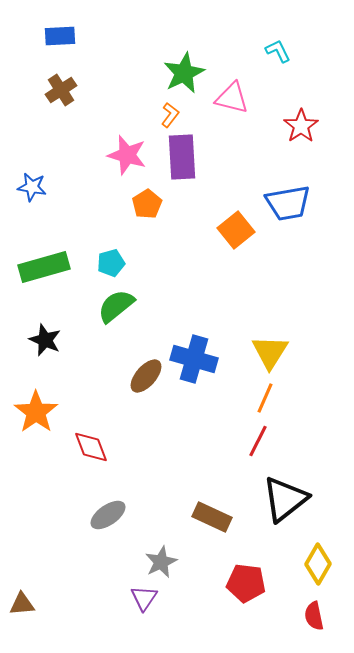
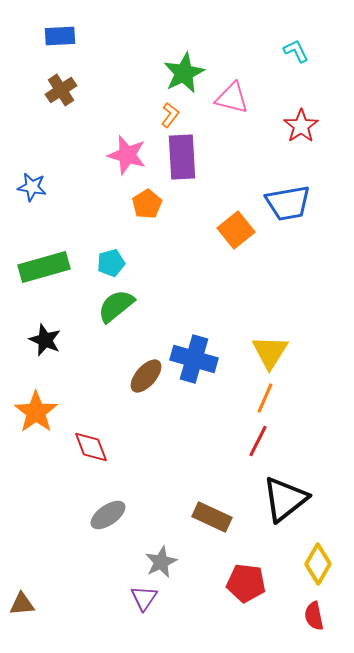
cyan L-shape: moved 18 px right
